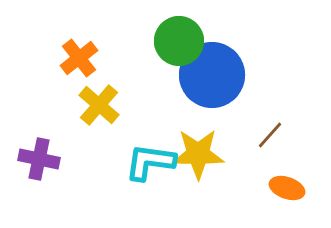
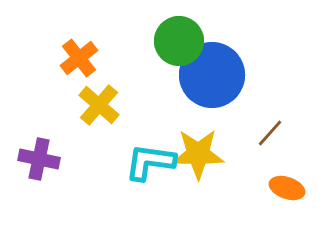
brown line: moved 2 px up
